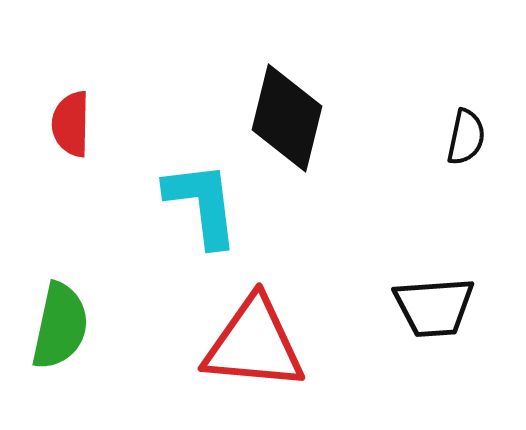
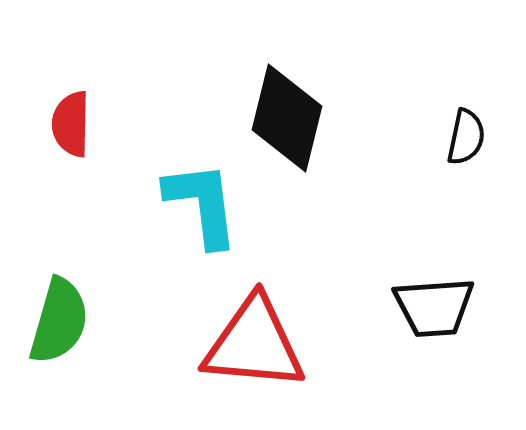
green semicircle: moved 1 px left, 5 px up; rotated 4 degrees clockwise
